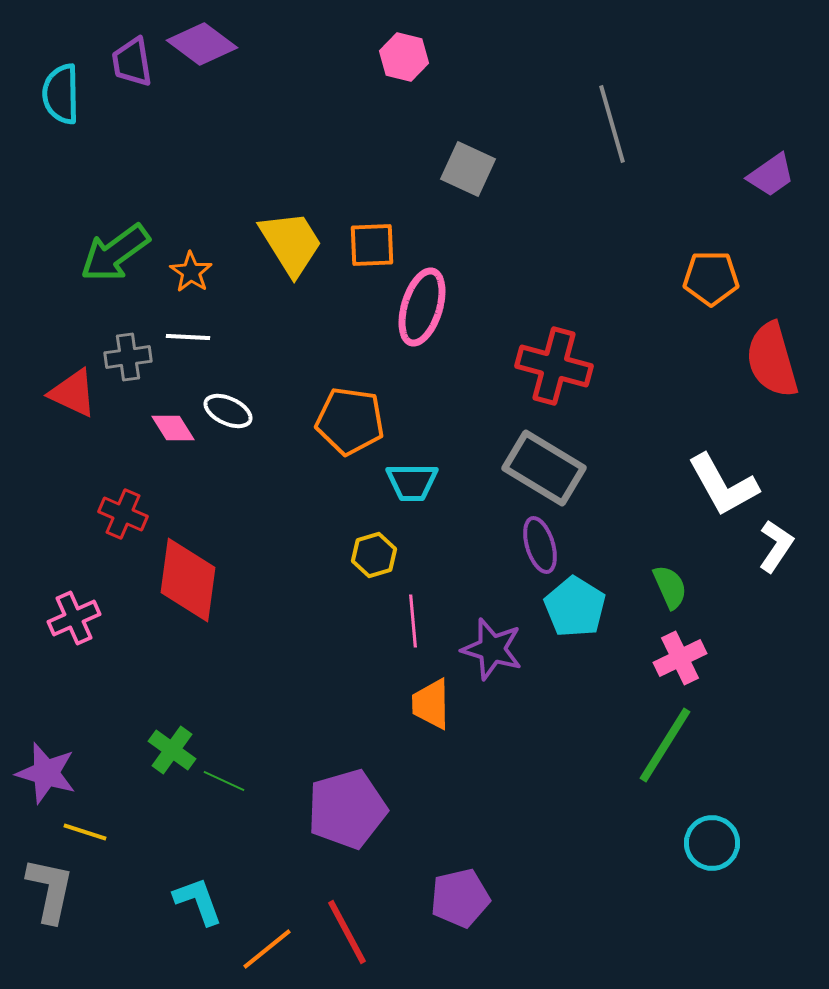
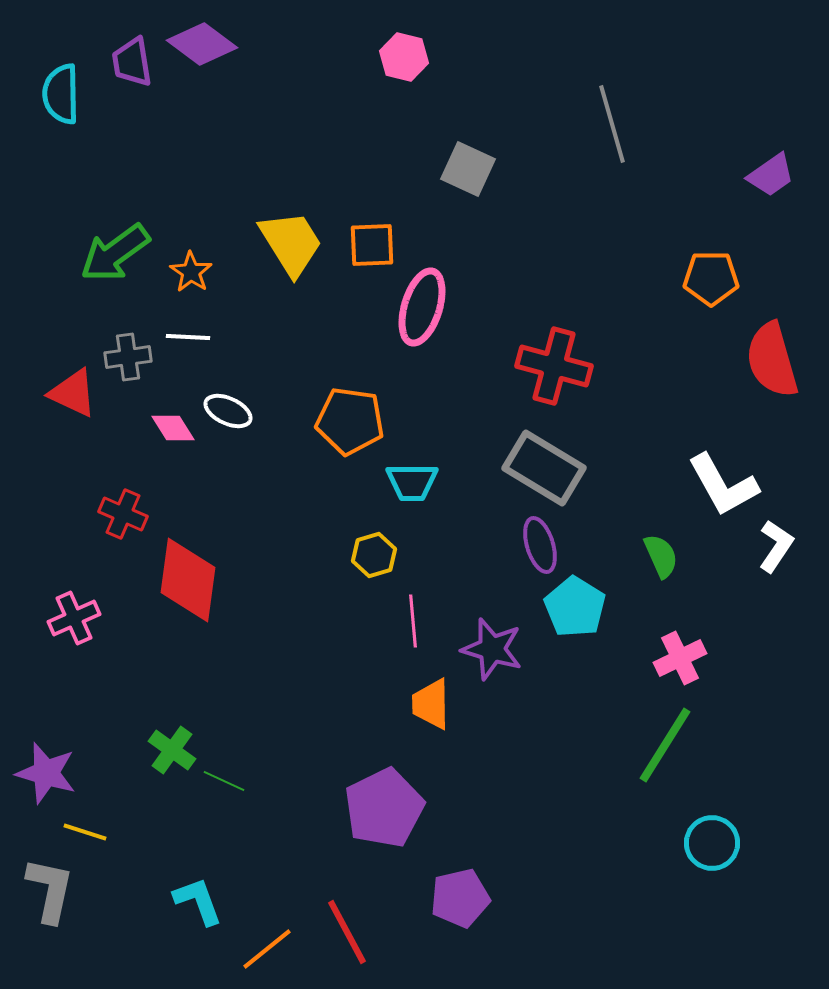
green semicircle at (670, 587): moved 9 px left, 31 px up
purple pentagon at (347, 809): moved 37 px right, 1 px up; rotated 10 degrees counterclockwise
